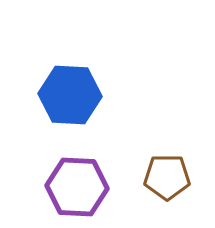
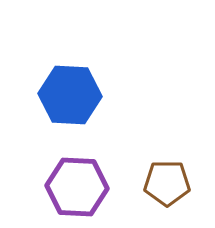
brown pentagon: moved 6 px down
